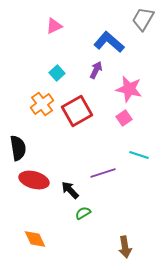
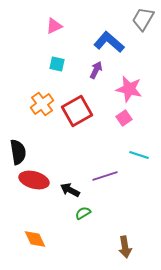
cyan square: moved 9 px up; rotated 35 degrees counterclockwise
black semicircle: moved 4 px down
purple line: moved 2 px right, 3 px down
black arrow: rotated 18 degrees counterclockwise
